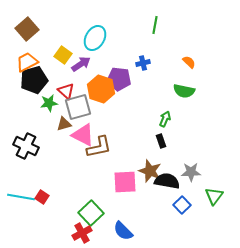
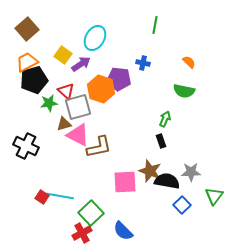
blue cross: rotated 24 degrees clockwise
pink triangle: moved 5 px left
cyan line: moved 39 px right, 1 px up
